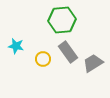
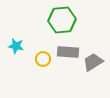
gray rectangle: rotated 50 degrees counterclockwise
gray trapezoid: moved 1 px up
